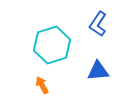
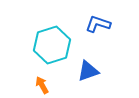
blue L-shape: rotated 75 degrees clockwise
blue triangle: moved 10 px left; rotated 15 degrees counterclockwise
